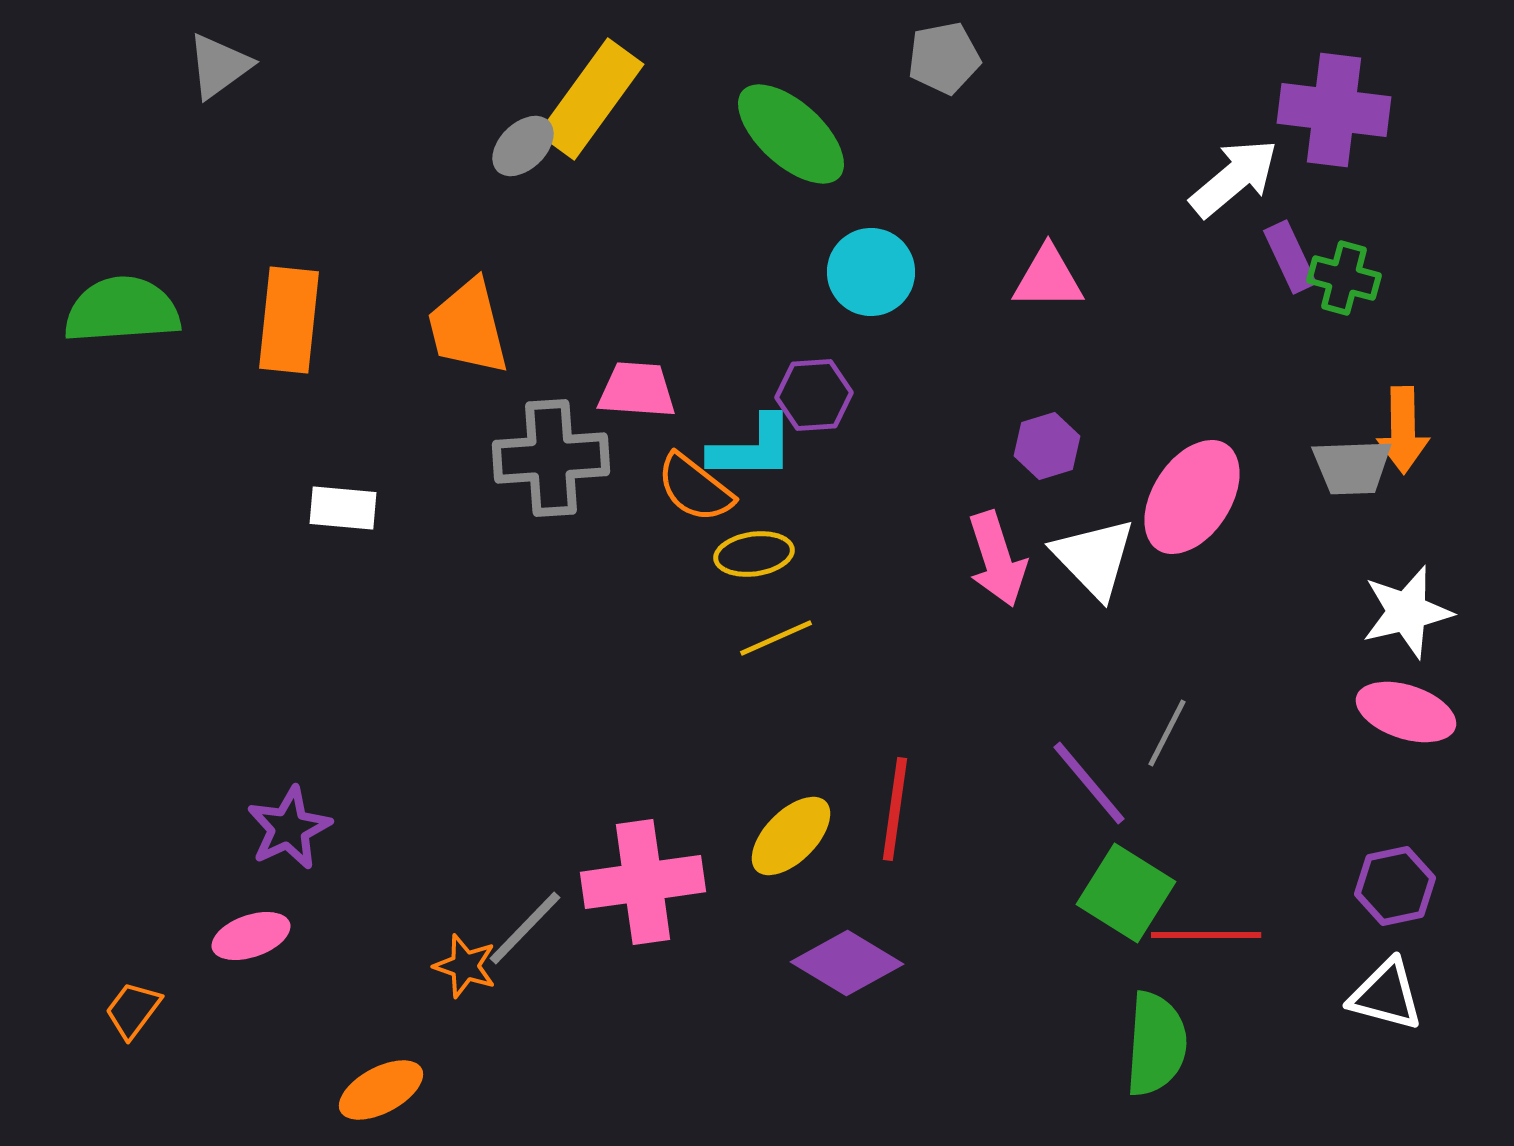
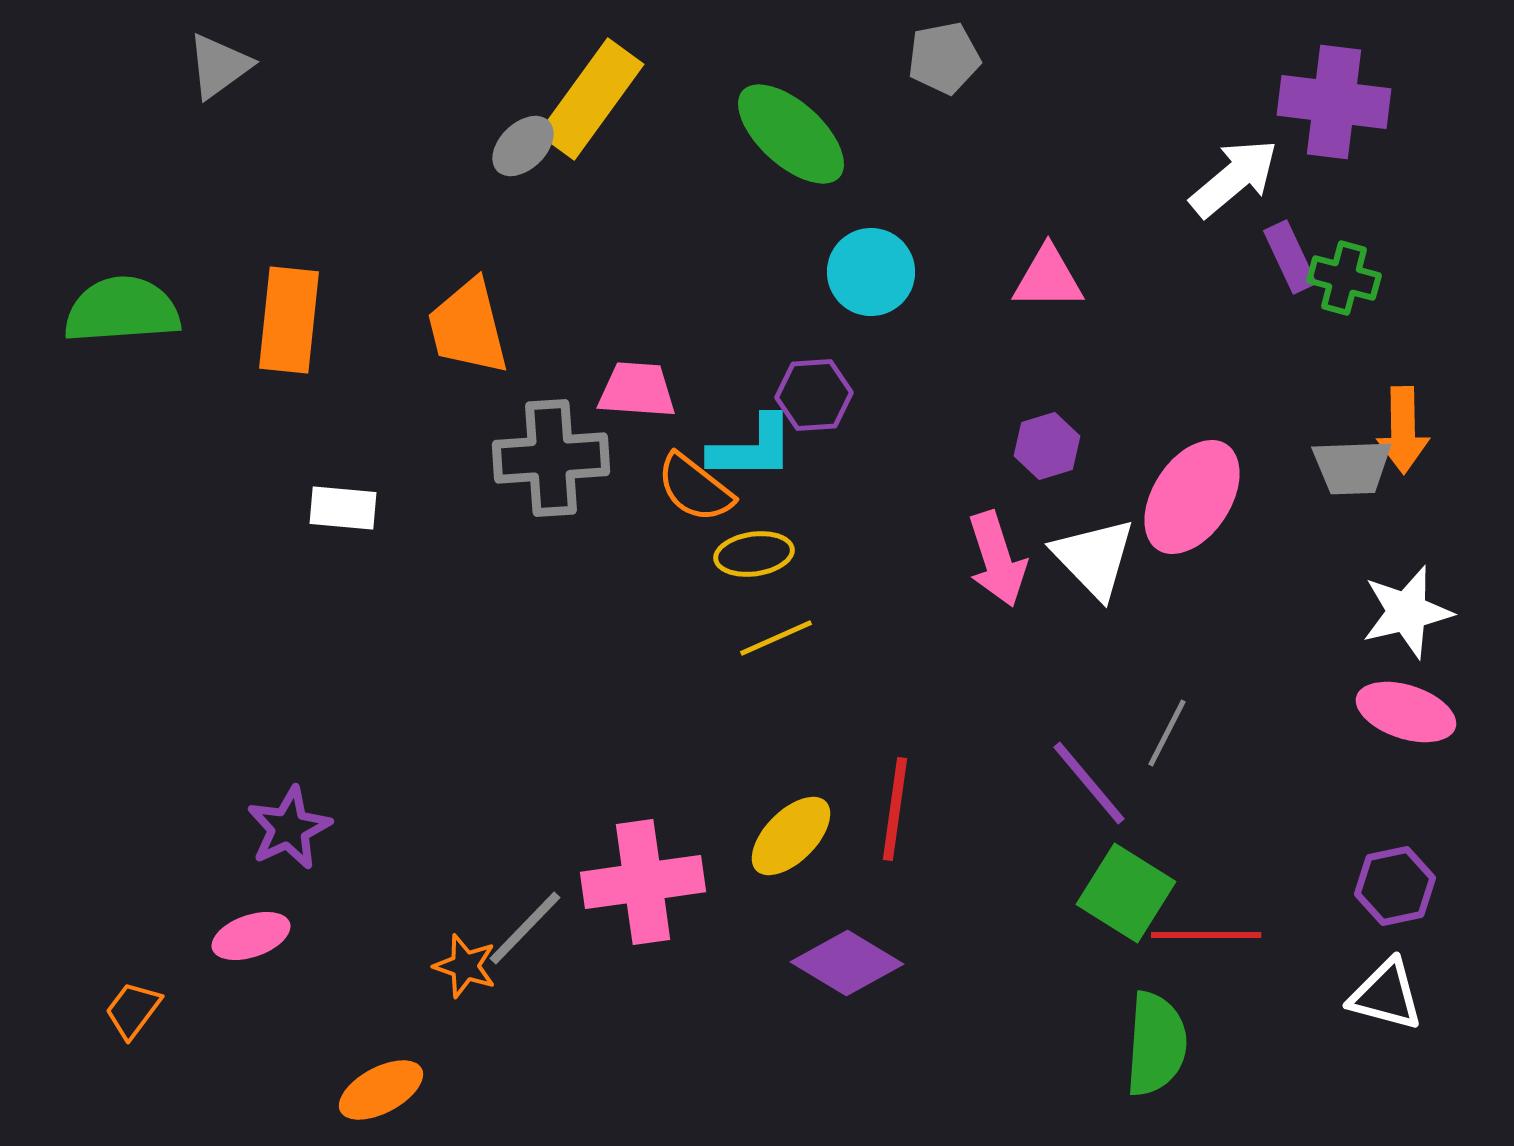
purple cross at (1334, 110): moved 8 px up
